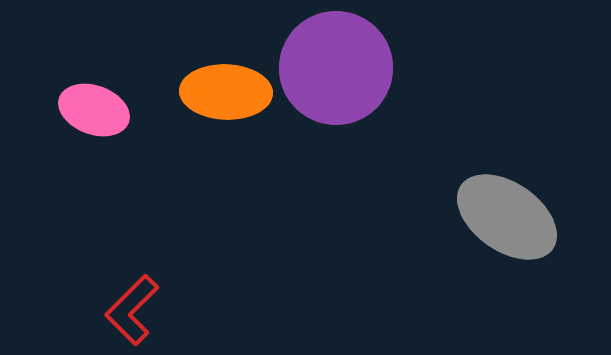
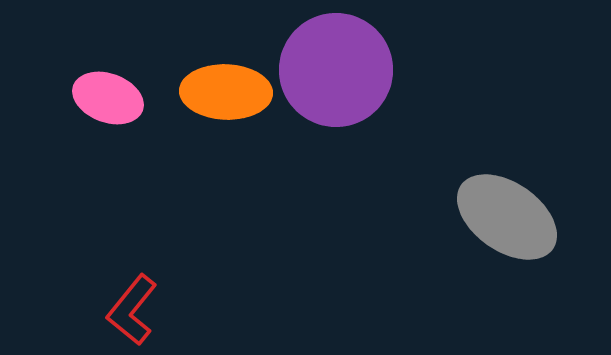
purple circle: moved 2 px down
pink ellipse: moved 14 px right, 12 px up
red L-shape: rotated 6 degrees counterclockwise
